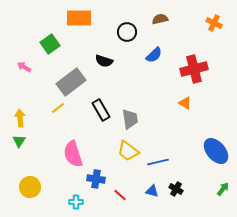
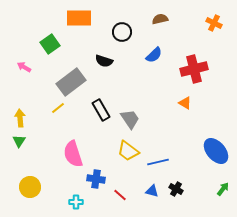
black circle: moved 5 px left
gray trapezoid: rotated 25 degrees counterclockwise
